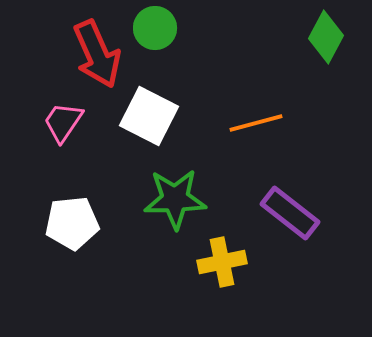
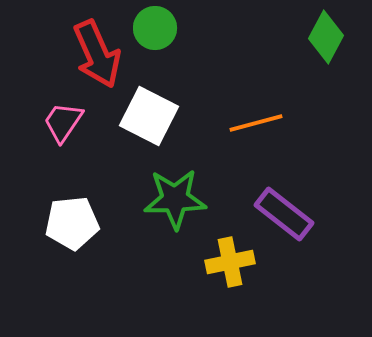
purple rectangle: moved 6 px left, 1 px down
yellow cross: moved 8 px right
